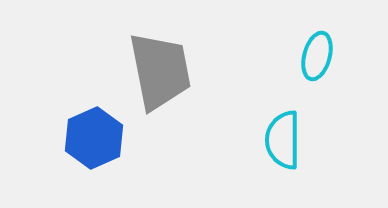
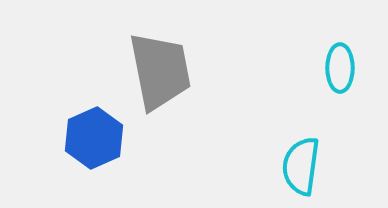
cyan ellipse: moved 23 px right, 12 px down; rotated 15 degrees counterclockwise
cyan semicircle: moved 18 px right, 26 px down; rotated 8 degrees clockwise
